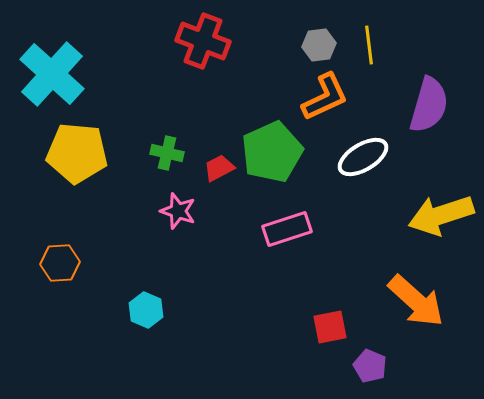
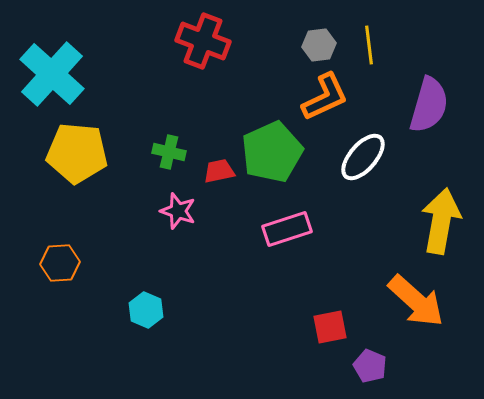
green cross: moved 2 px right, 1 px up
white ellipse: rotated 18 degrees counterclockwise
red trapezoid: moved 3 px down; rotated 16 degrees clockwise
yellow arrow: moved 6 px down; rotated 118 degrees clockwise
